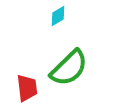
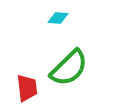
cyan diamond: moved 2 px down; rotated 35 degrees clockwise
